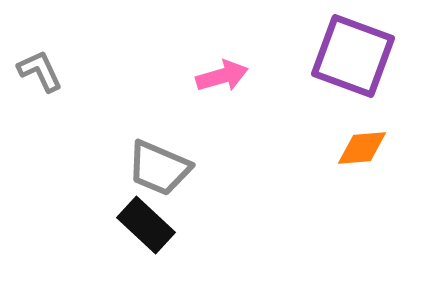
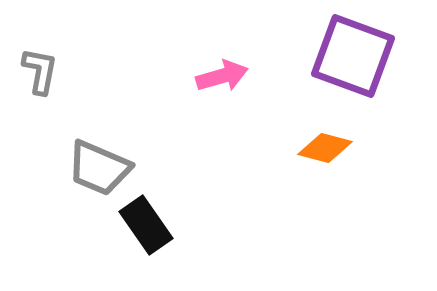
gray L-shape: rotated 36 degrees clockwise
orange diamond: moved 37 px left; rotated 20 degrees clockwise
gray trapezoid: moved 60 px left
black rectangle: rotated 12 degrees clockwise
